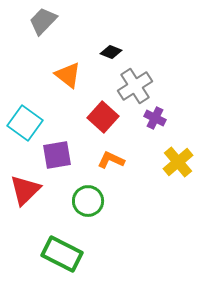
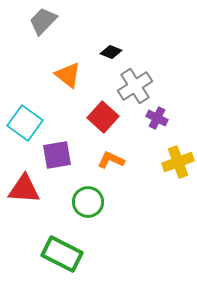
purple cross: moved 2 px right
yellow cross: rotated 20 degrees clockwise
red triangle: moved 1 px left, 1 px up; rotated 48 degrees clockwise
green circle: moved 1 px down
